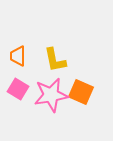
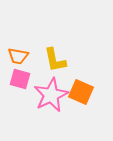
orange trapezoid: rotated 80 degrees counterclockwise
pink square: moved 2 px right, 10 px up; rotated 15 degrees counterclockwise
pink star: rotated 16 degrees counterclockwise
